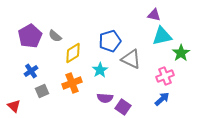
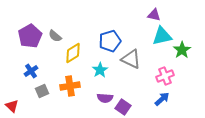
green star: moved 1 px right, 3 px up
orange cross: moved 2 px left, 3 px down; rotated 12 degrees clockwise
red triangle: moved 2 px left
